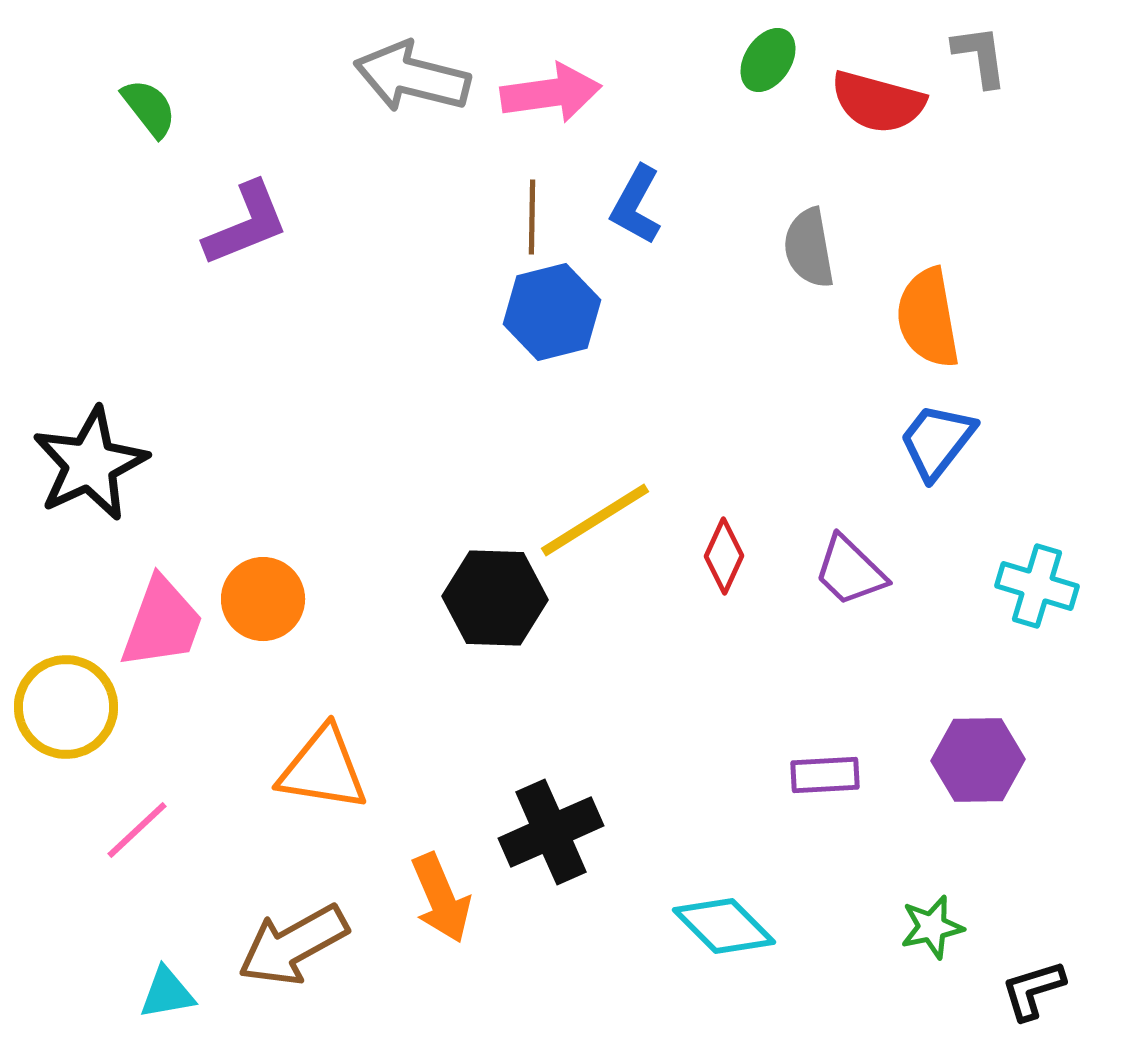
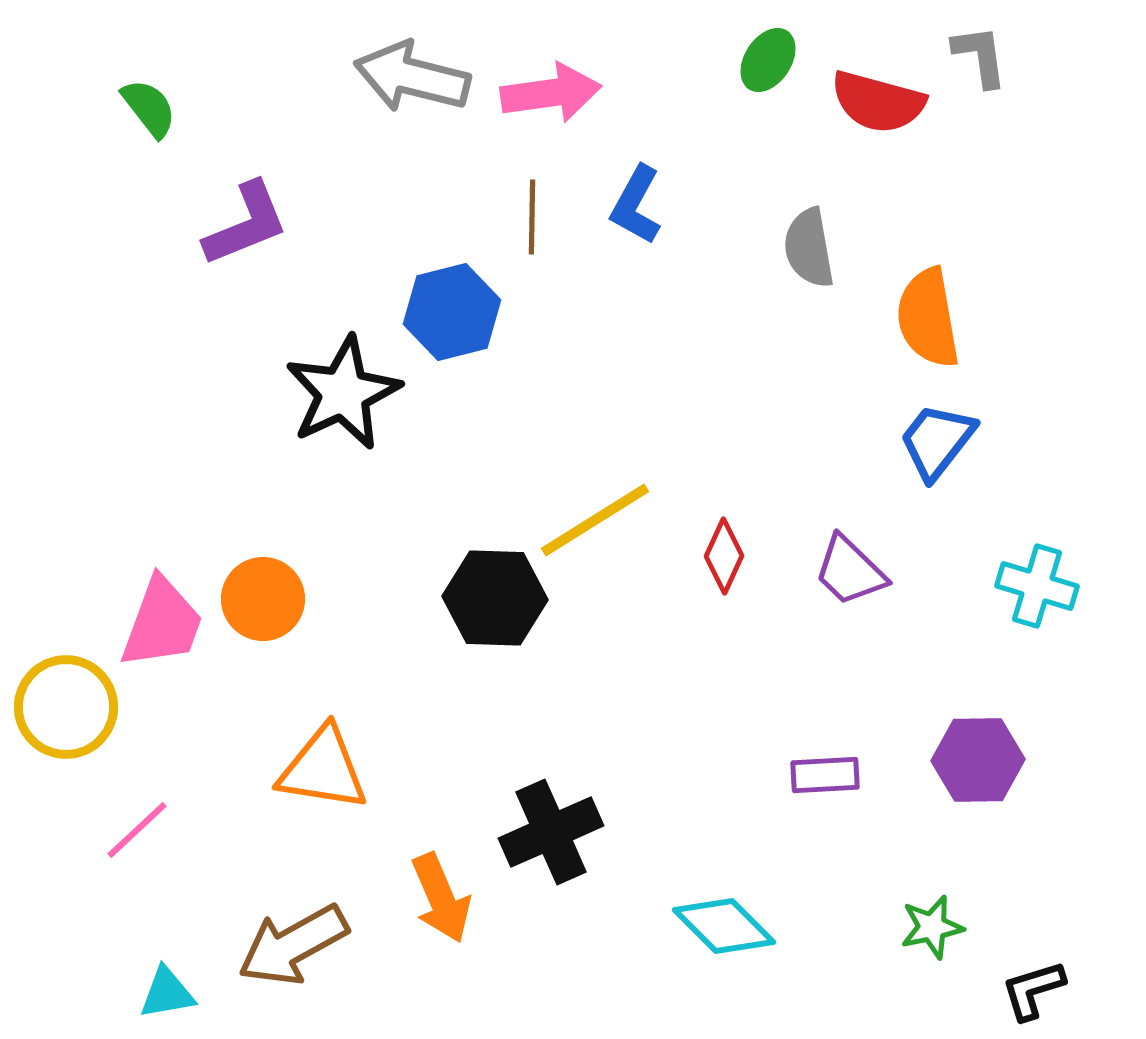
blue hexagon: moved 100 px left
black star: moved 253 px right, 71 px up
